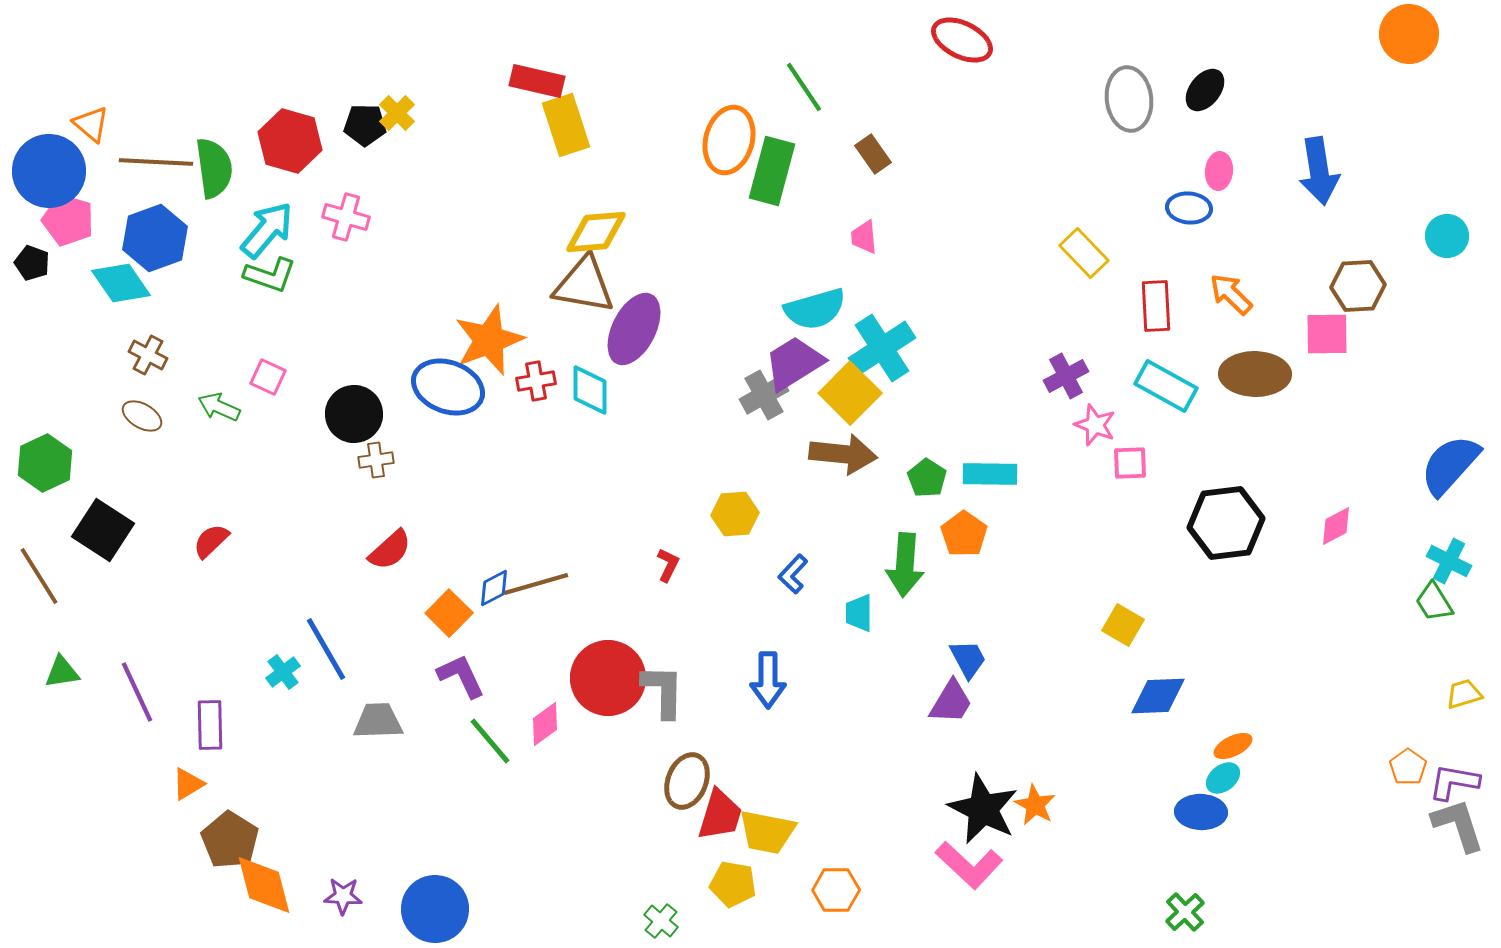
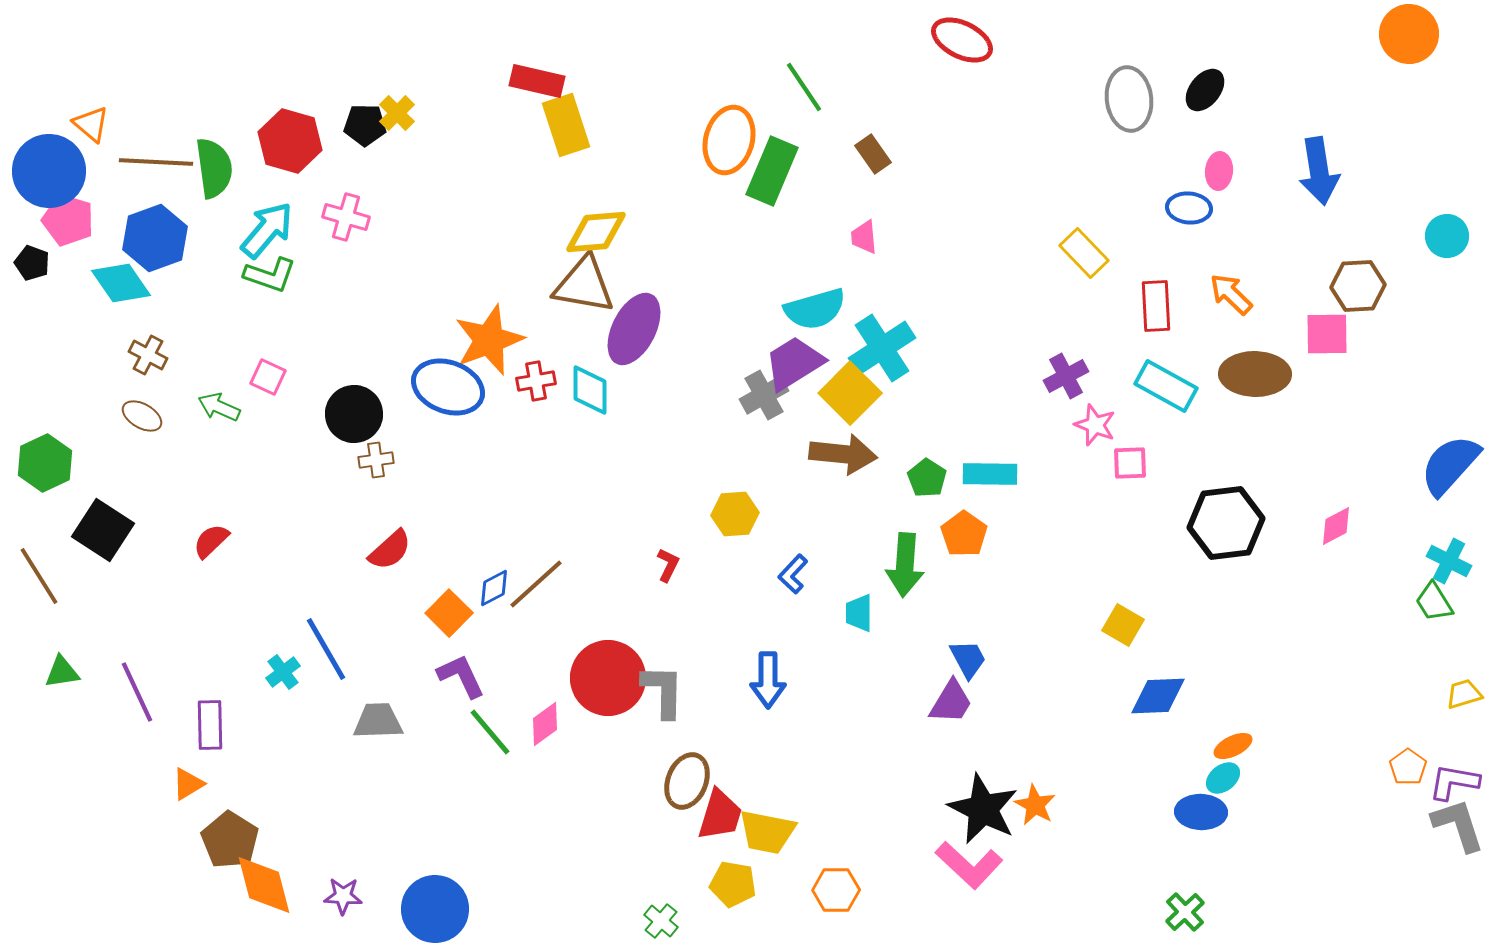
green rectangle at (772, 171): rotated 8 degrees clockwise
brown line at (536, 584): rotated 26 degrees counterclockwise
green line at (490, 741): moved 9 px up
